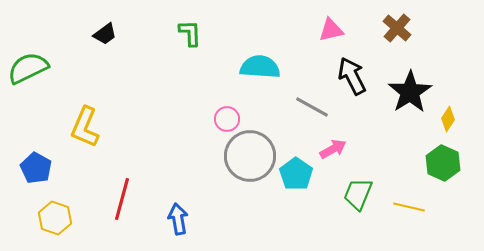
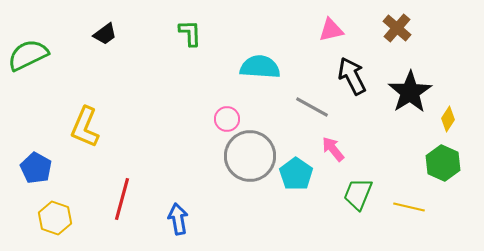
green semicircle: moved 13 px up
pink arrow: rotated 100 degrees counterclockwise
